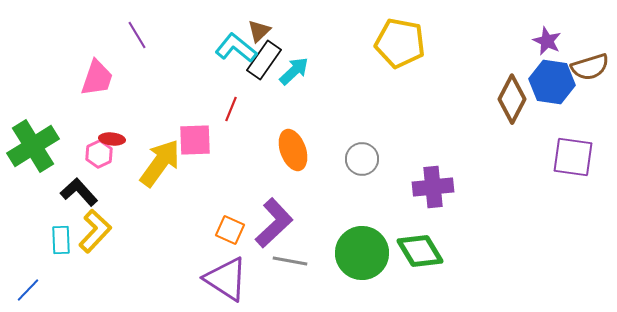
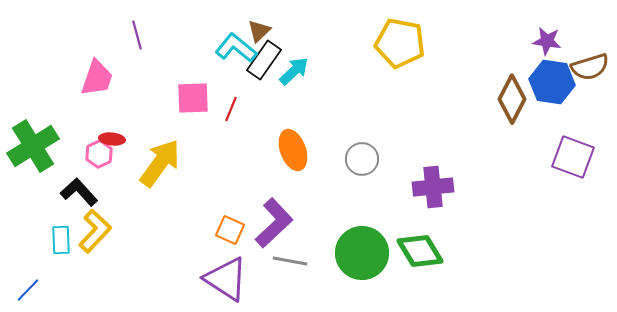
purple line: rotated 16 degrees clockwise
purple star: rotated 16 degrees counterclockwise
pink square: moved 2 px left, 42 px up
purple square: rotated 12 degrees clockwise
